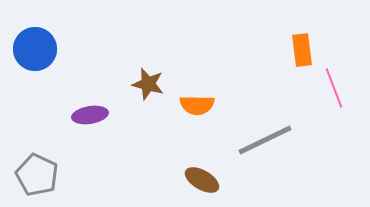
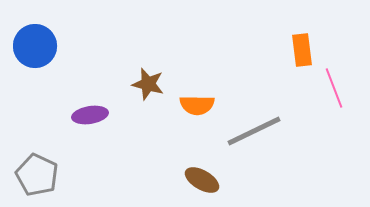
blue circle: moved 3 px up
gray line: moved 11 px left, 9 px up
